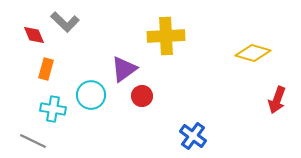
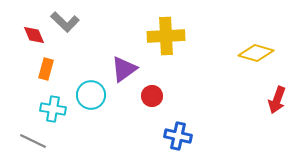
yellow diamond: moved 3 px right
red circle: moved 10 px right
blue cross: moved 15 px left; rotated 24 degrees counterclockwise
